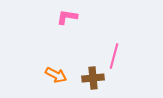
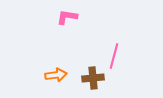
orange arrow: rotated 35 degrees counterclockwise
